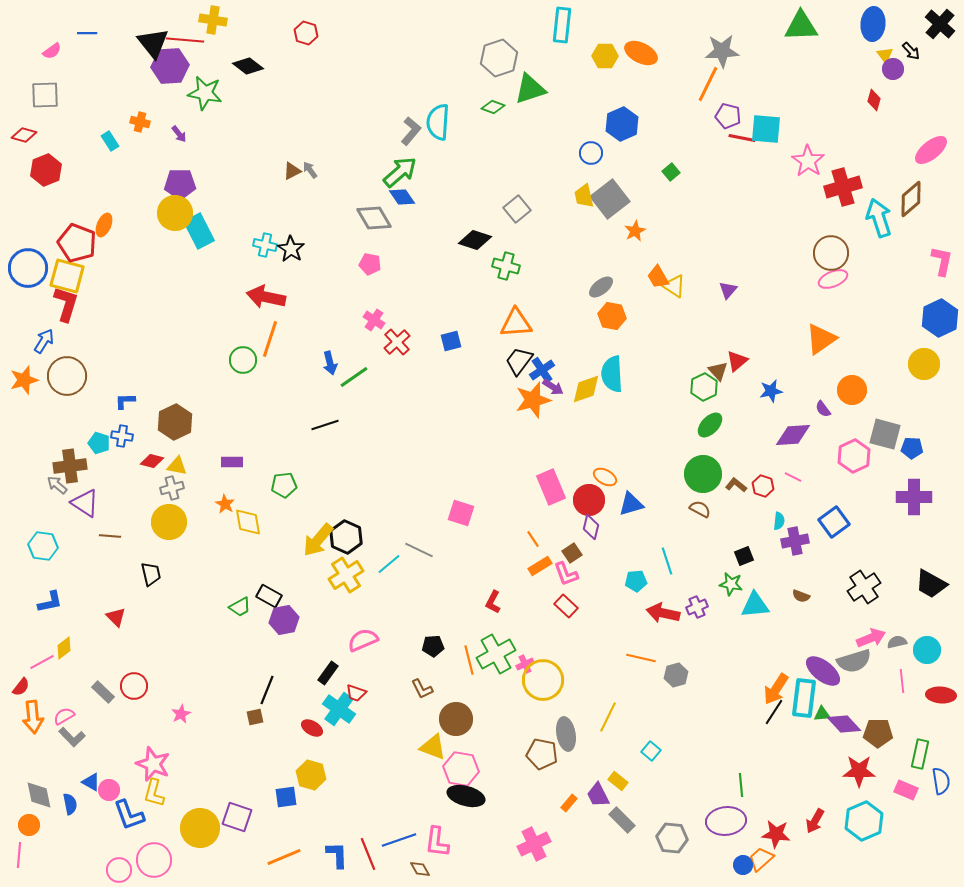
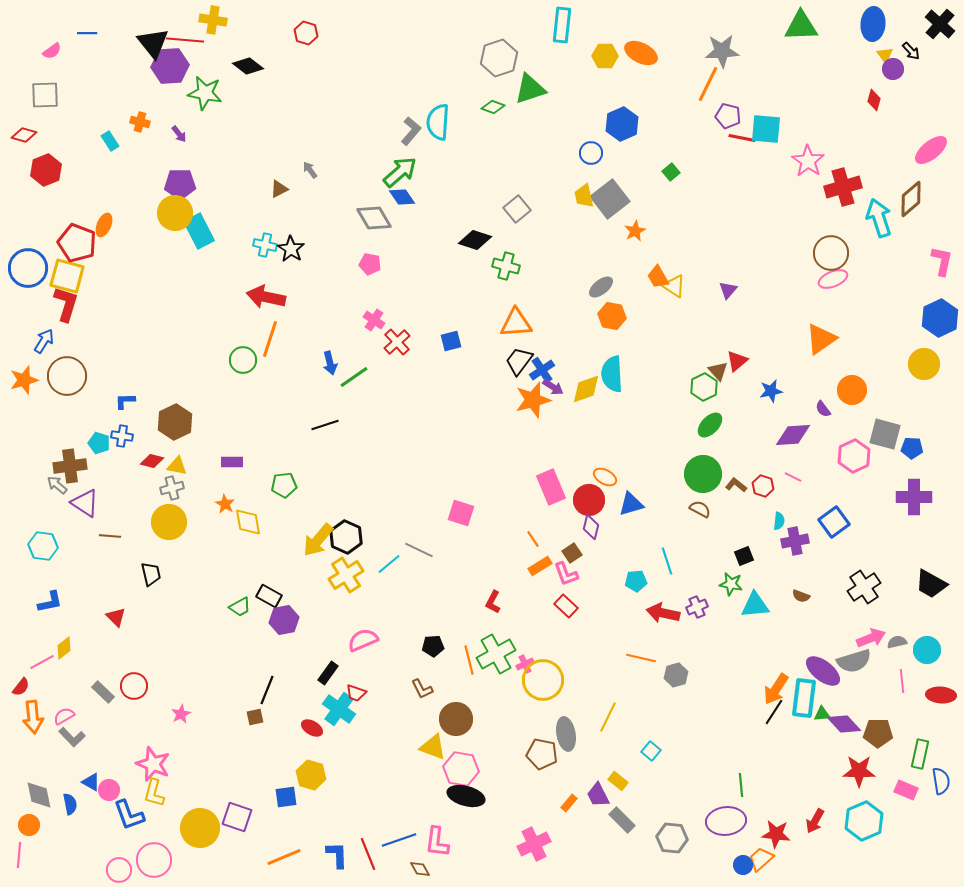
brown triangle at (292, 171): moved 13 px left, 18 px down
